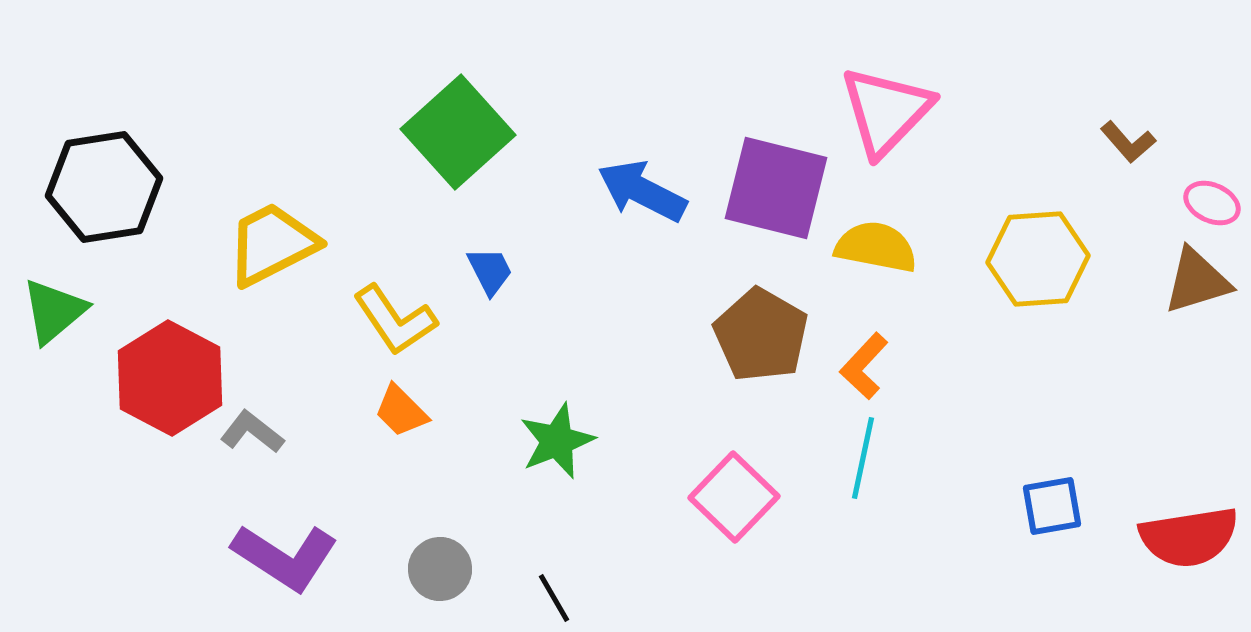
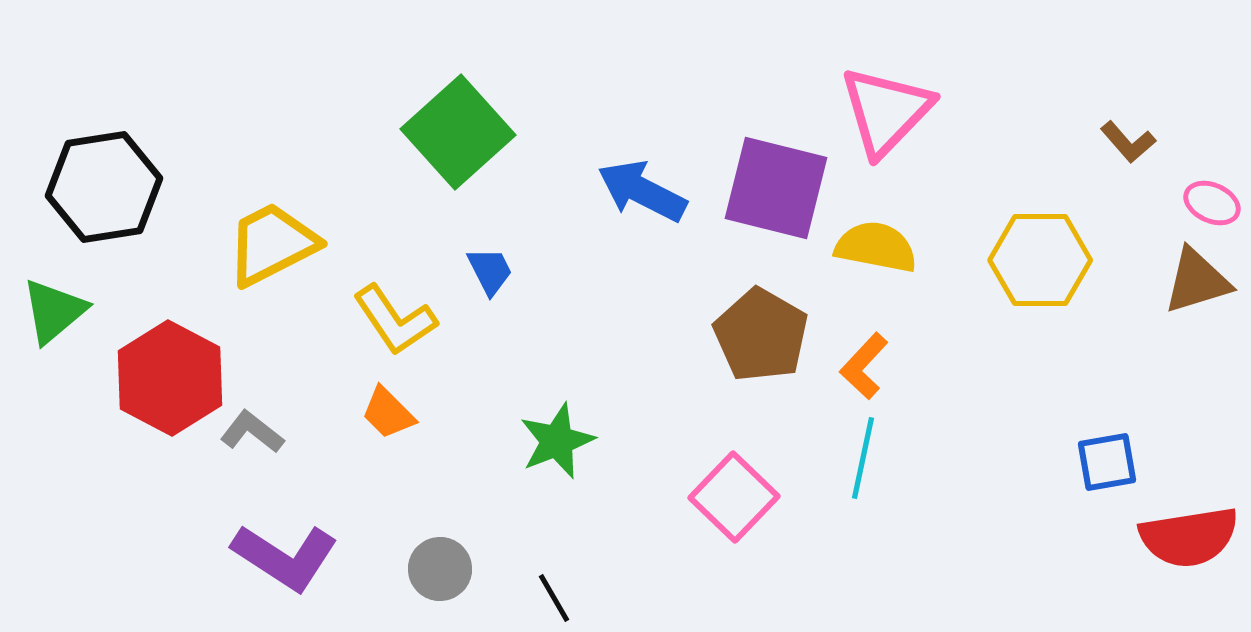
yellow hexagon: moved 2 px right, 1 px down; rotated 4 degrees clockwise
orange trapezoid: moved 13 px left, 2 px down
blue square: moved 55 px right, 44 px up
